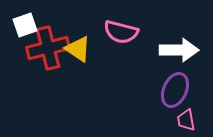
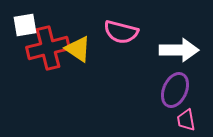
white square: rotated 10 degrees clockwise
